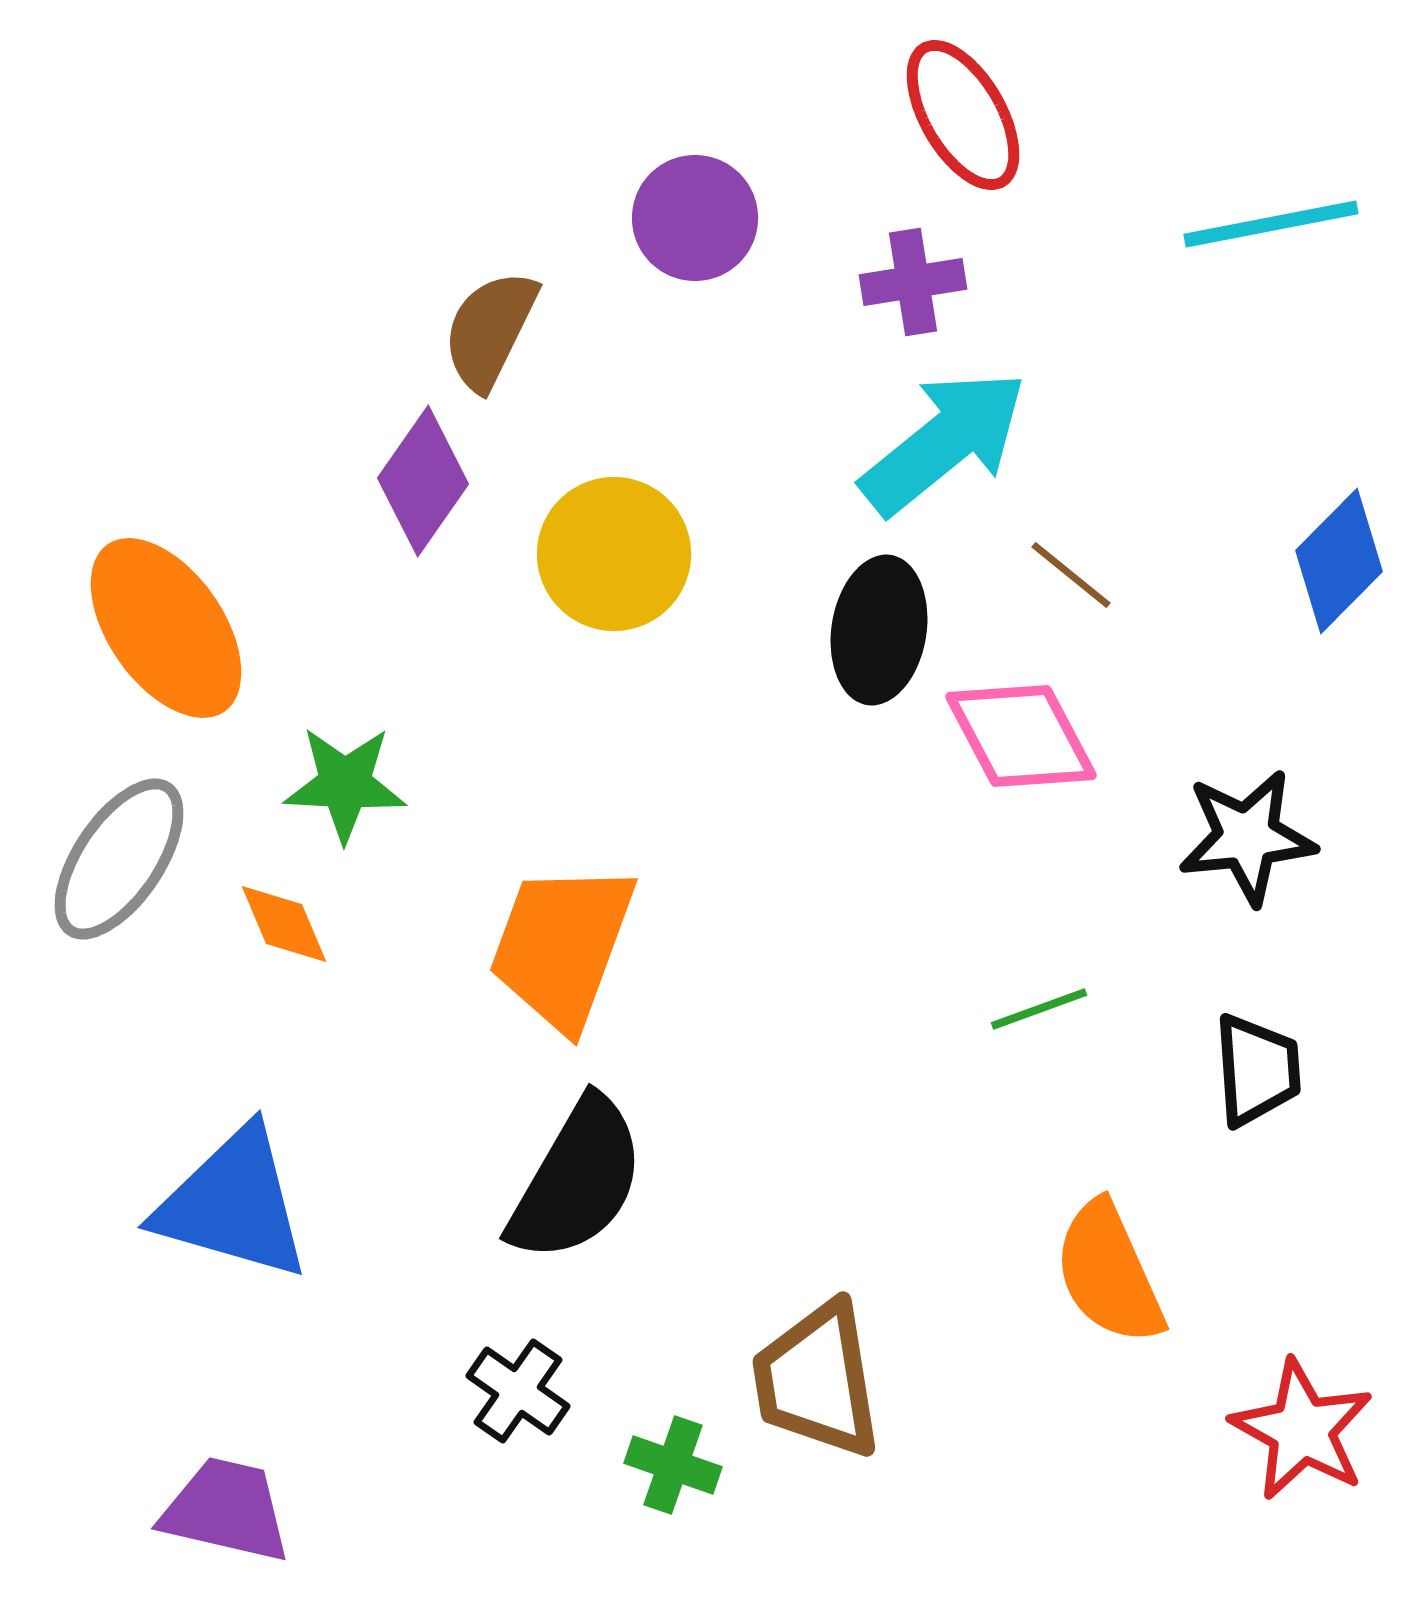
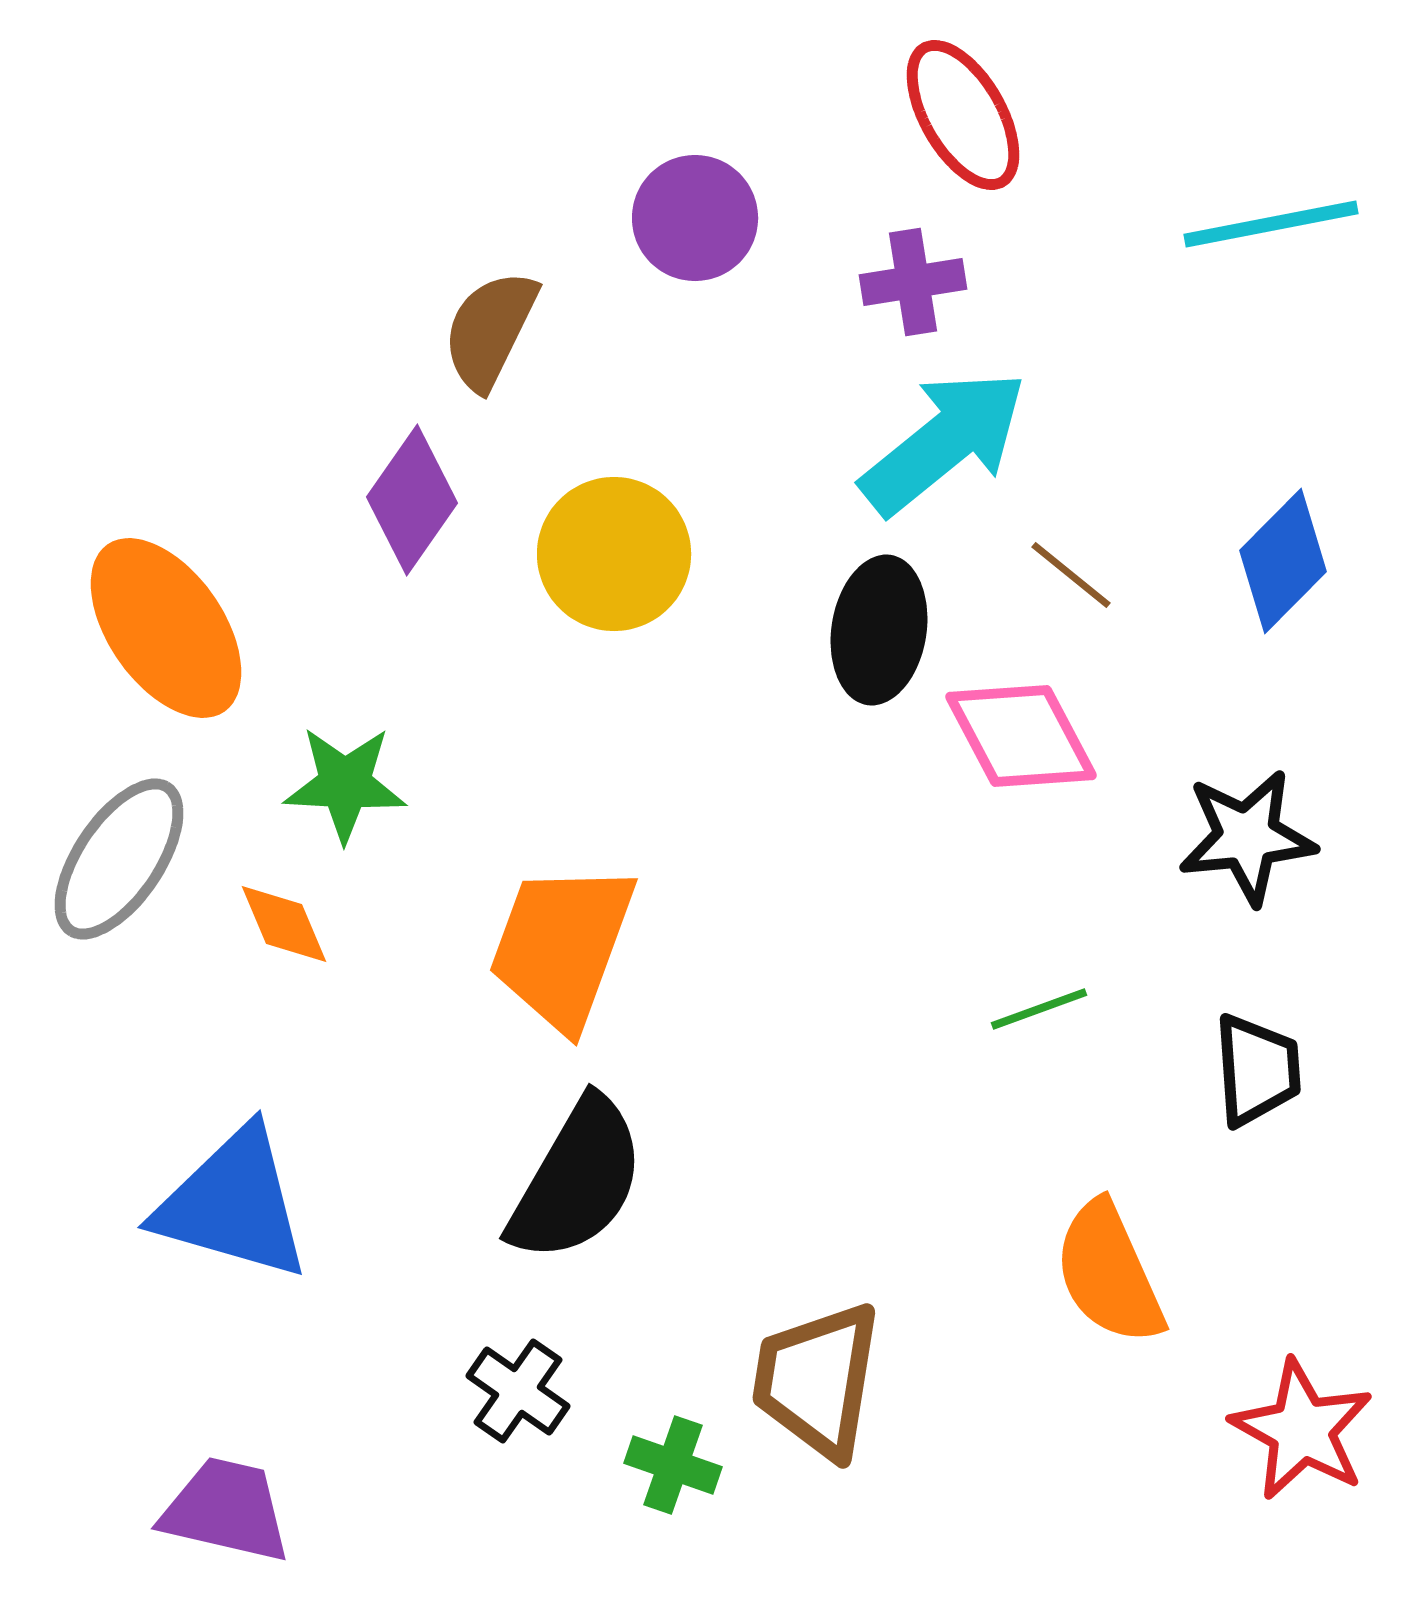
purple diamond: moved 11 px left, 19 px down
blue diamond: moved 56 px left
brown trapezoid: rotated 18 degrees clockwise
